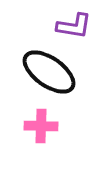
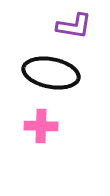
black ellipse: moved 2 px right, 1 px down; rotated 24 degrees counterclockwise
